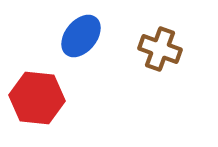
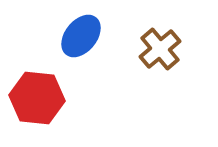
brown cross: rotated 30 degrees clockwise
